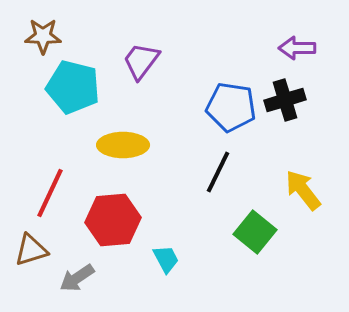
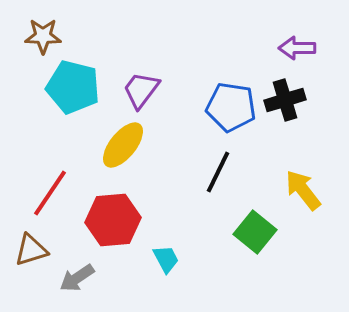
purple trapezoid: moved 29 px down
yellow ellipse: rotated 51 degrees counterclockwise
red line: rotated 9 degrees clockwise
